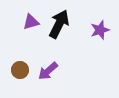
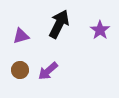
purple triangle: moved 10 px left, 14 px down
purple star: rotated 18 degrees counterclockwise
